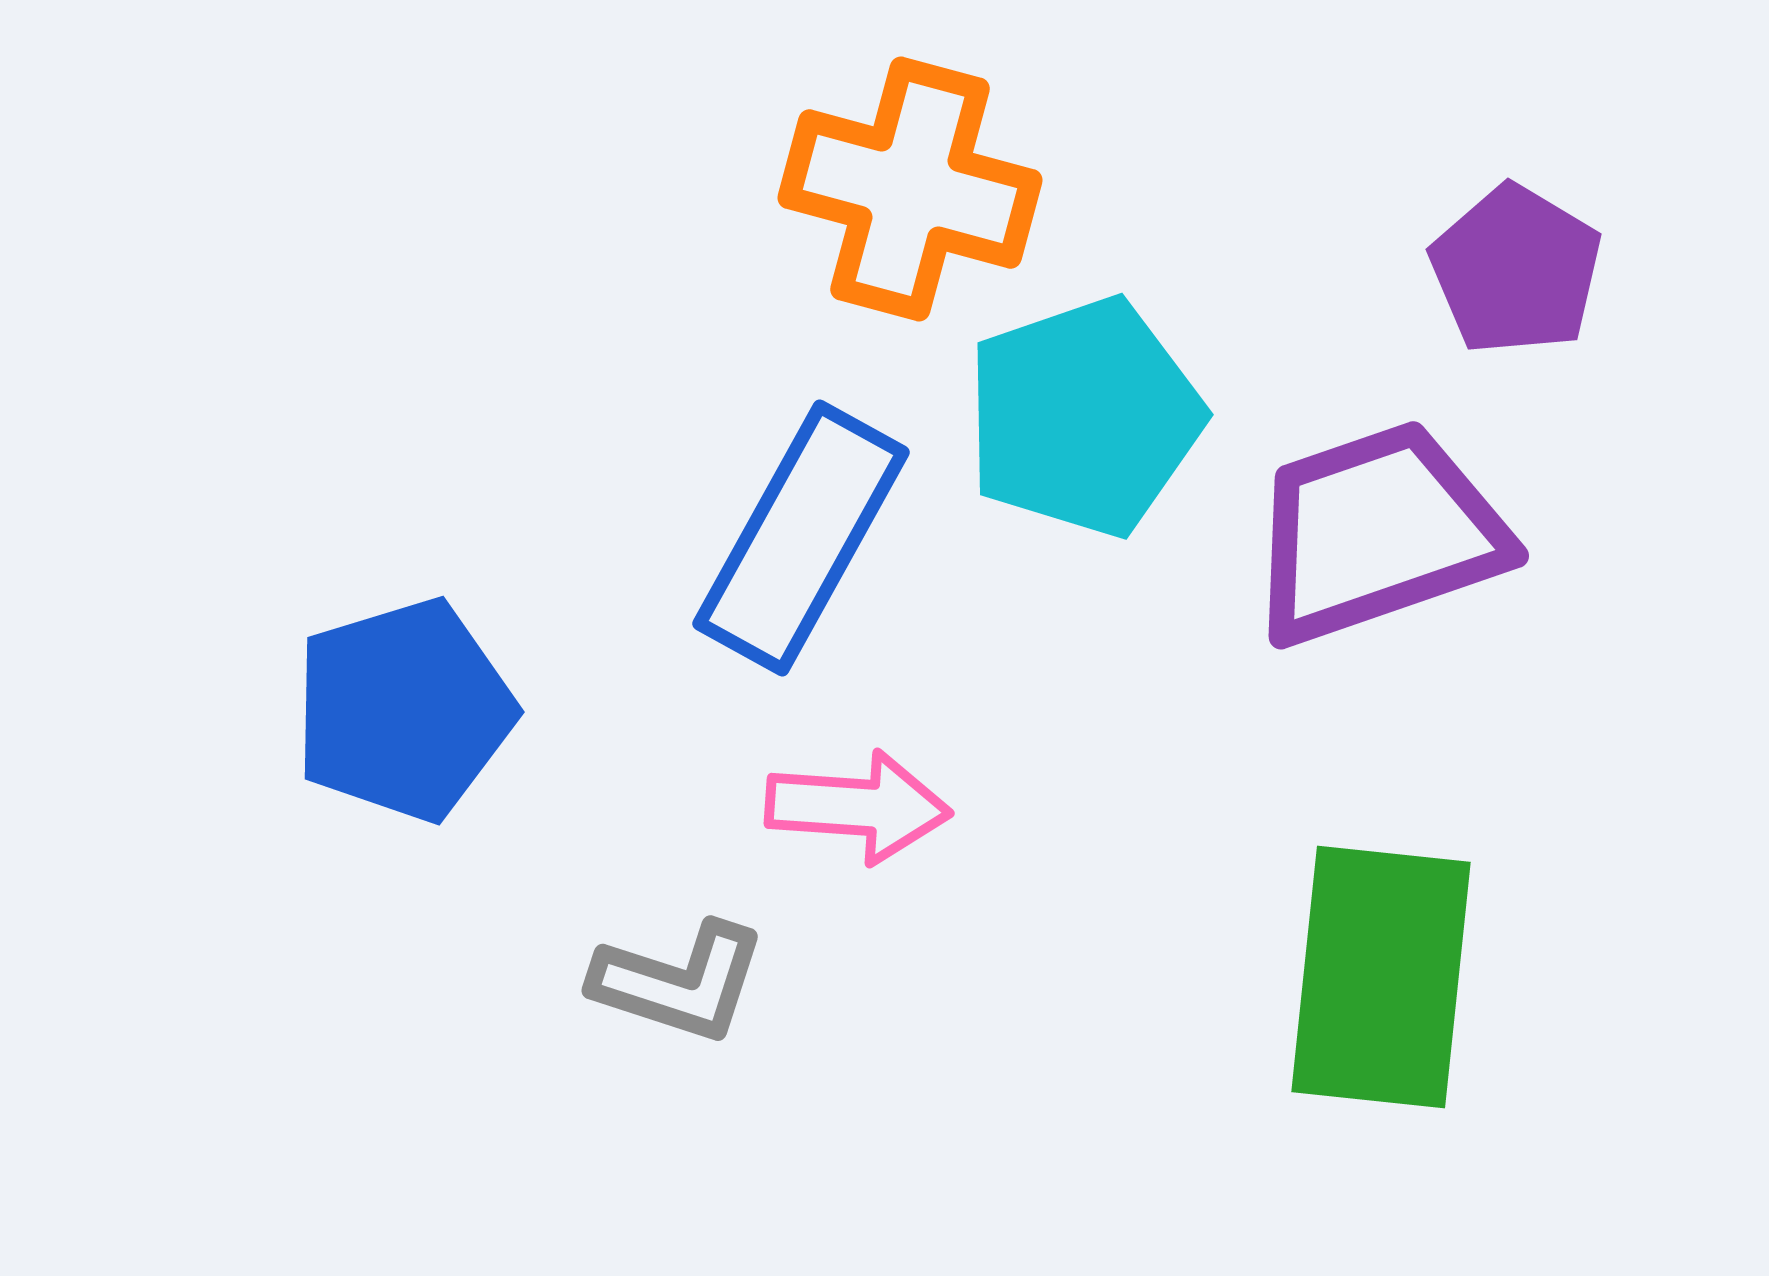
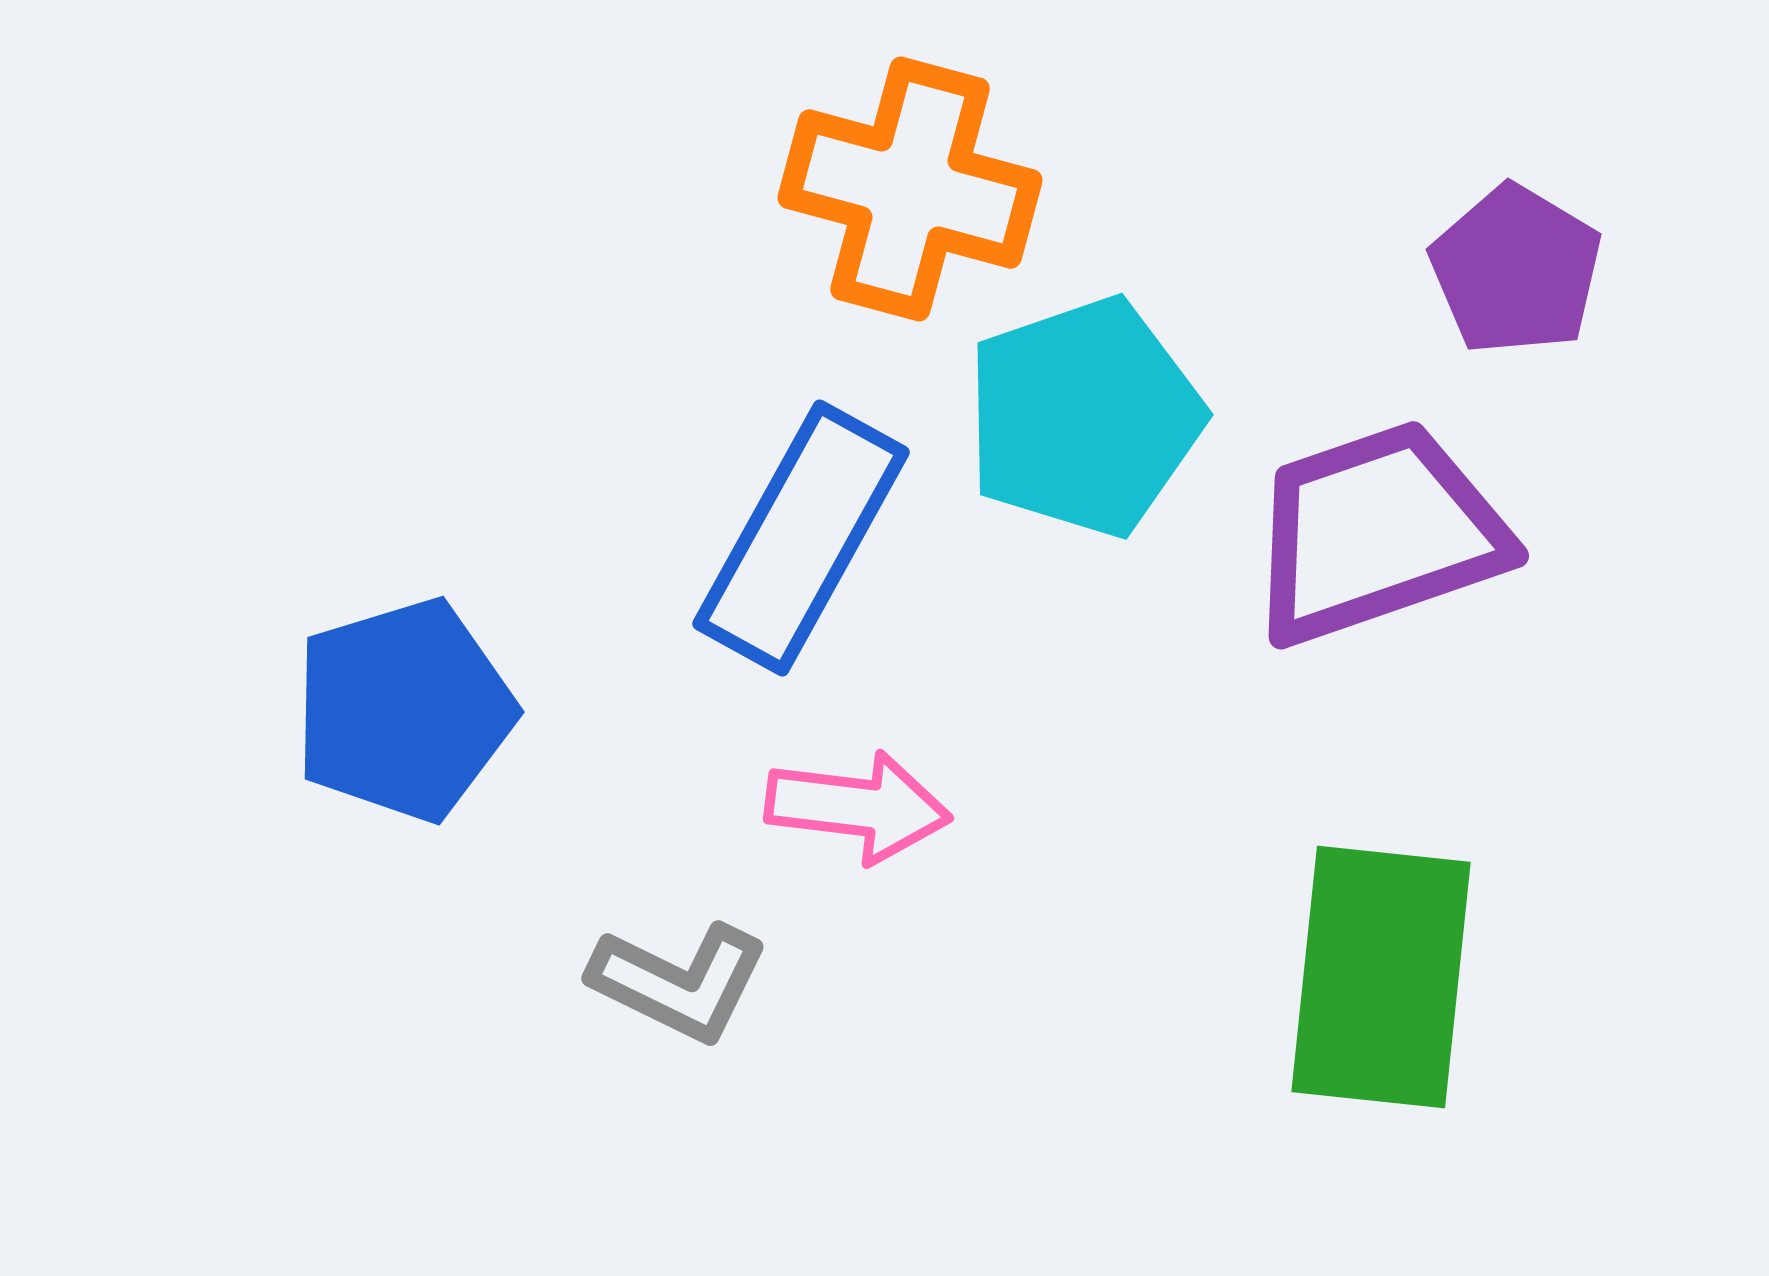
pink arrow: rotated 3 degrees clockwise
gray L-shape: rotated 8 degrees clockwise
